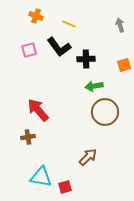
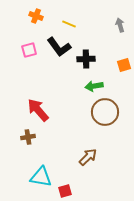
red square: moved 4 px down
